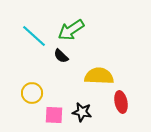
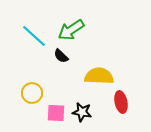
pink square: moved 2 px right, 2 px up
